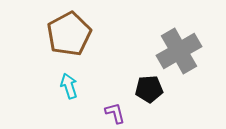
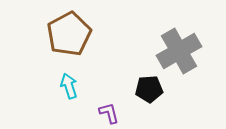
purple L-shape: moved 6 px left
